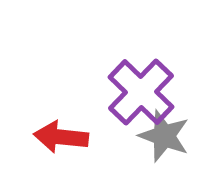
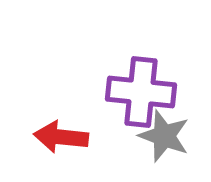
purple cross: rotated 38 degrees counterclockwise
